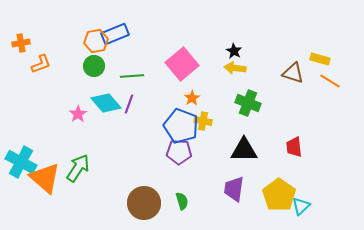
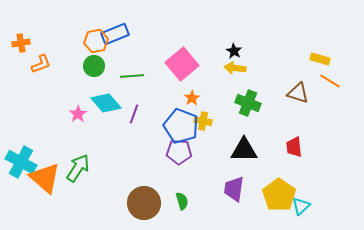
brown triangle: moved 5 px right, 20 px down
purple line: moved 5 px right, 10 px down
